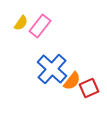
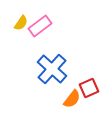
pink rectangle: rotated 15 degrees clockwise
orange semicircle: moved 18 px down
